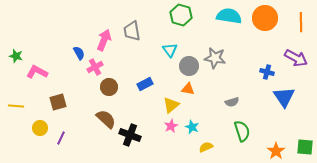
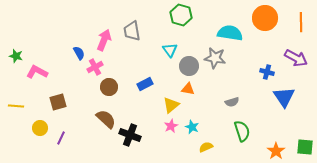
cyan semicircle: moved 1 px right, 17 px down
